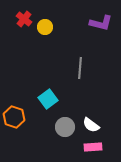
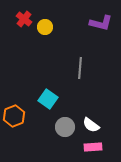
cyan square: rotated 18 degrees counterclockwise
orange hexagon: moved 1 px up; rotated 20 degrees clockwise
